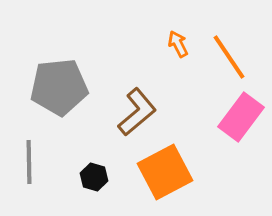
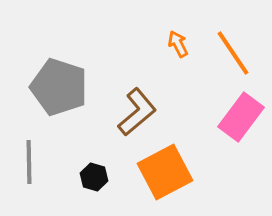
orange line: moved 4 px right, 4 px up
gray pentagon: rotated 24 degrees clockwise
